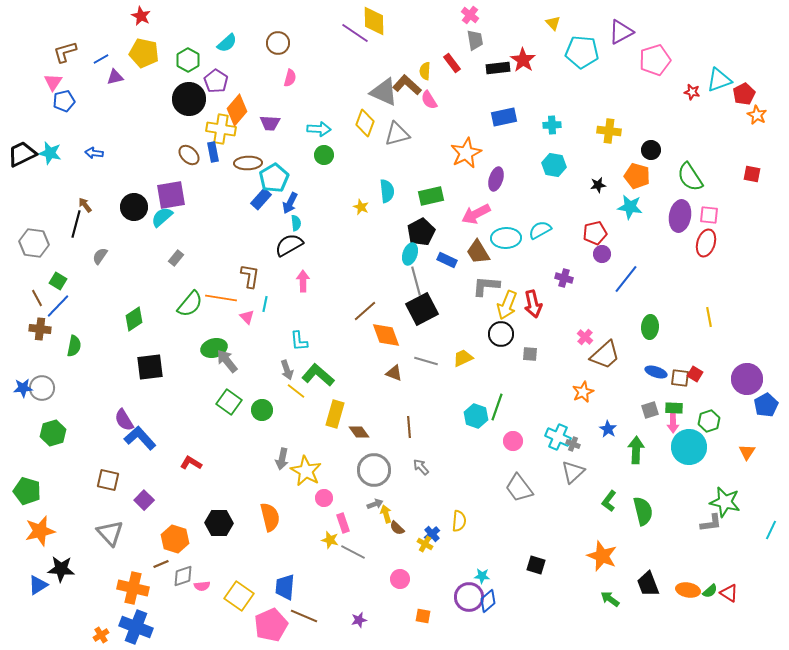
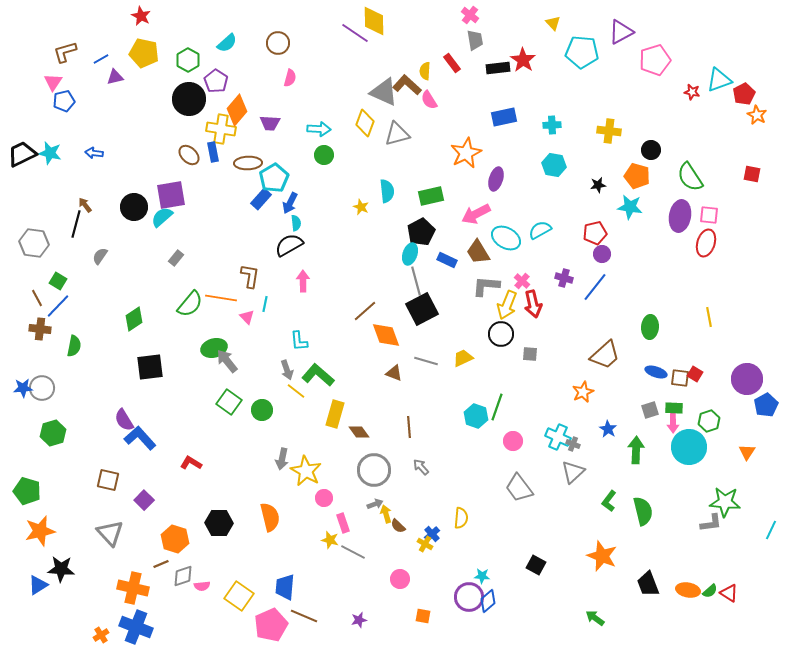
cyan ellipse at (506, 238): rotated 32 degrees clockwise
blue line at (626, 279): moved 31 px left, 8 px down
pink cross at (585, 337): moved 63 px left, 56 px up
green star at (725, 502): rotated 8 degrees counterclockwise
yellow semicircle at (459, 521): moved 2 px right, 3 px up
brown semicircle at (397, 528): moved 1 px right, 2 px up
black square at (536, 565): rotated 12 degrees clockwise
green arrow at (610, 599): moved 15 px left, 19 px down
